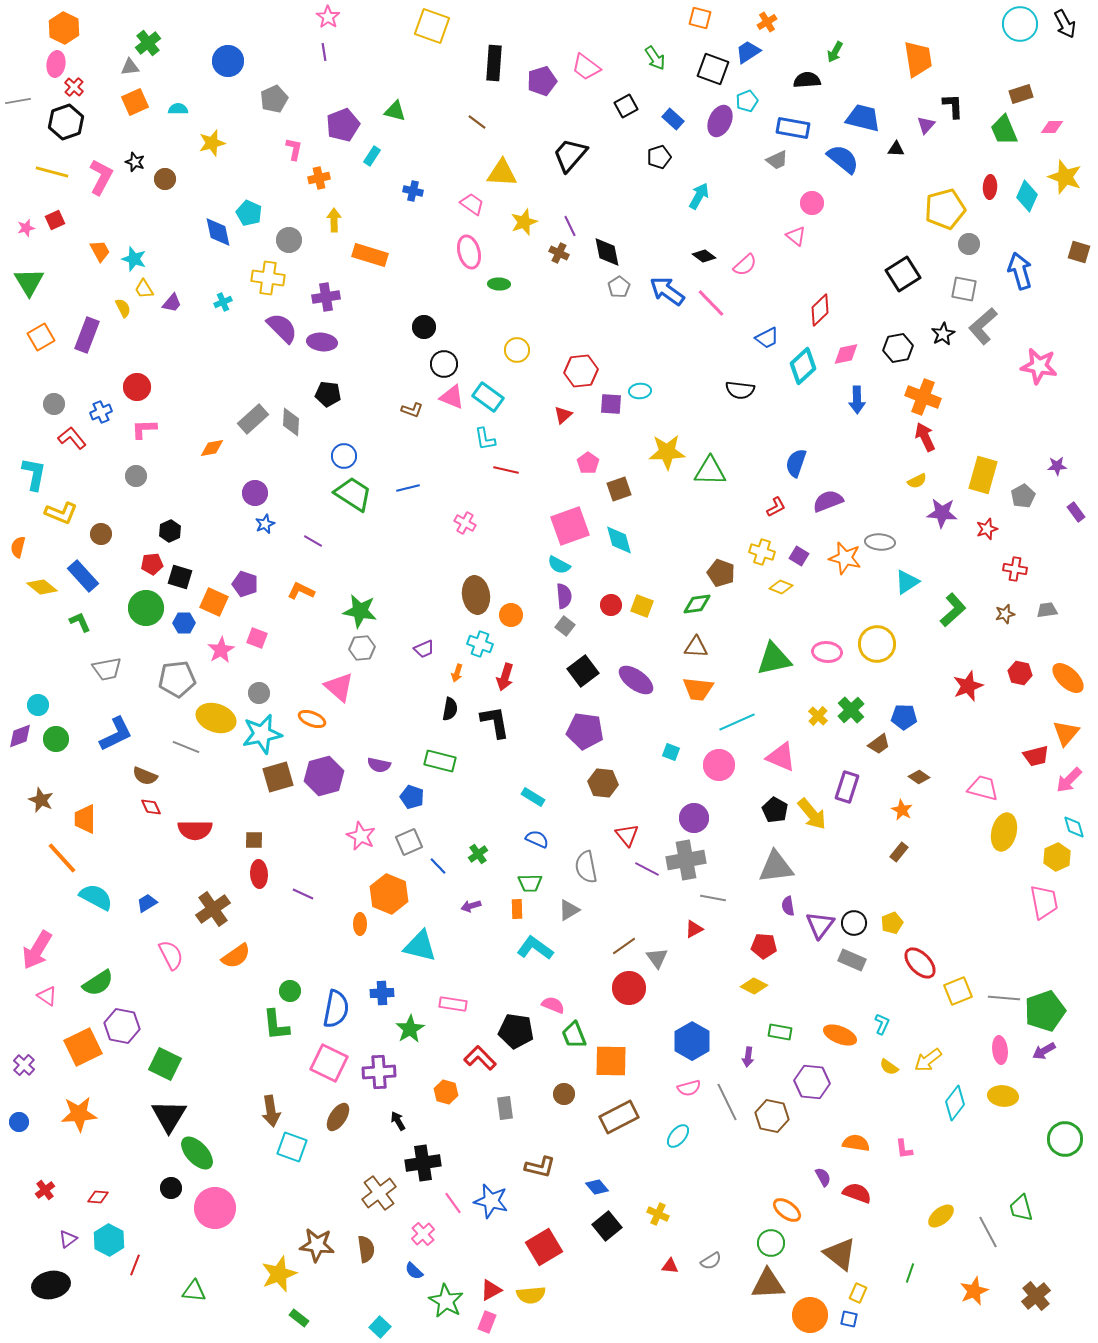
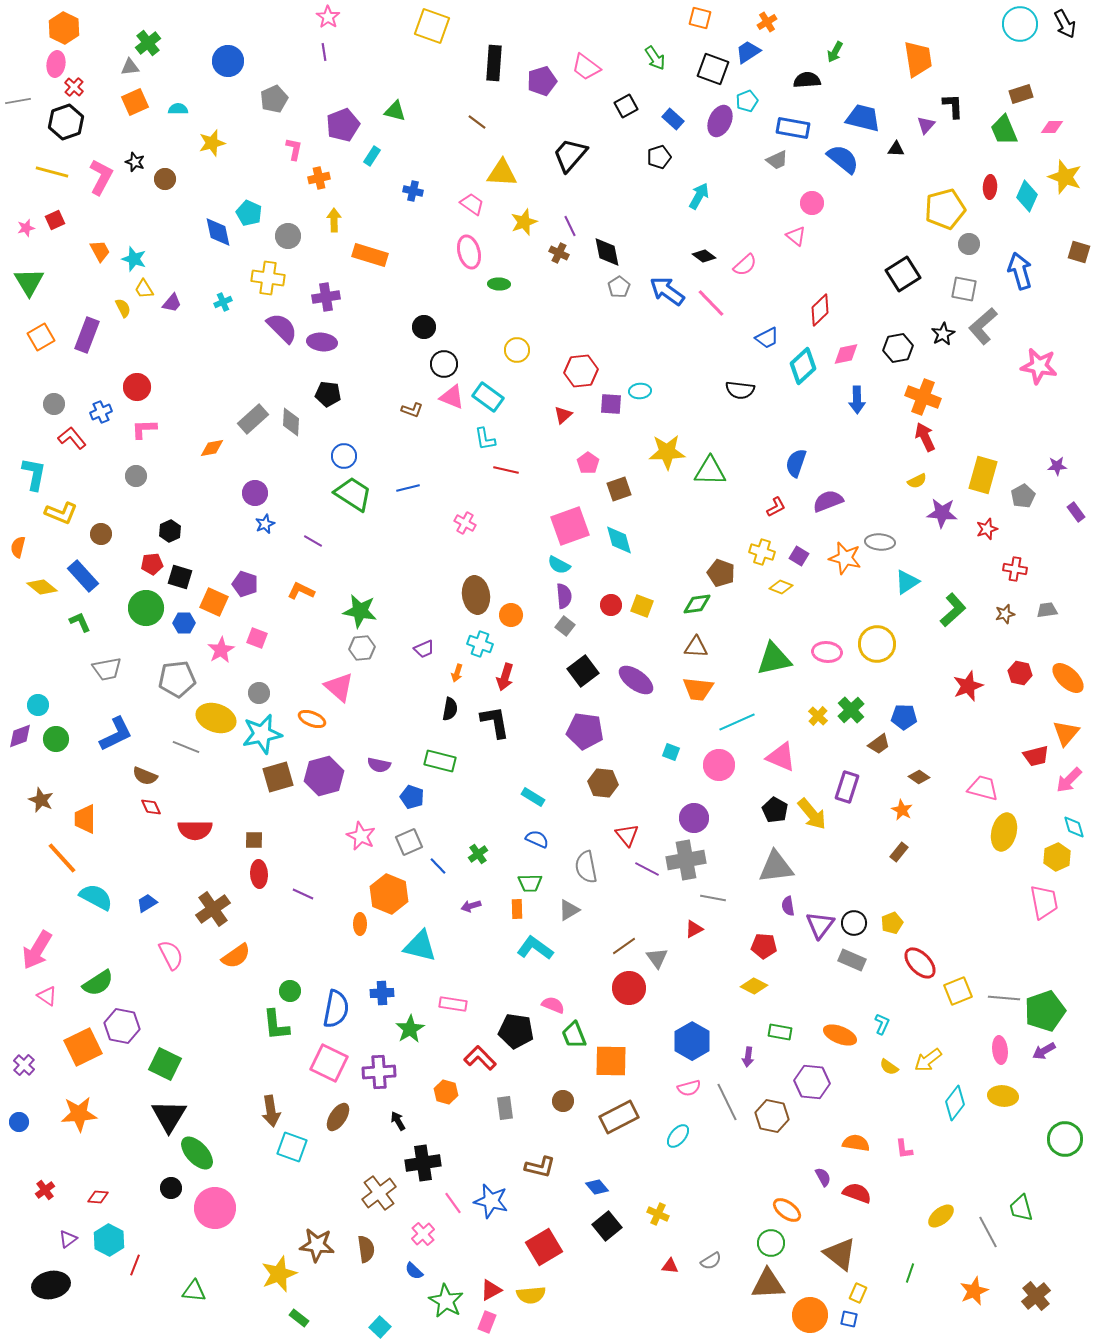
gray circle at (289, 240): moved 1 px left, 4 px up
brown circle at (564, 1094): moved 1 px left, 7 px down
